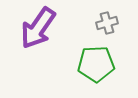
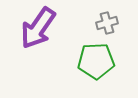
green pentagon: moved 3 px up
